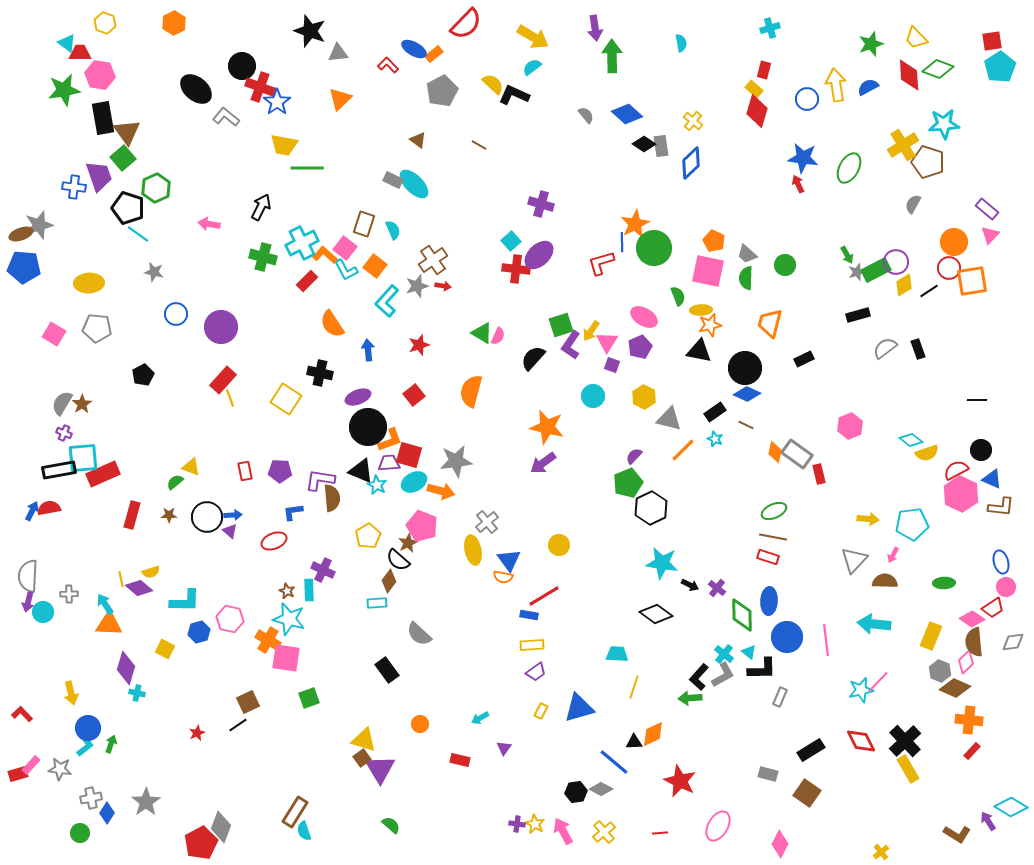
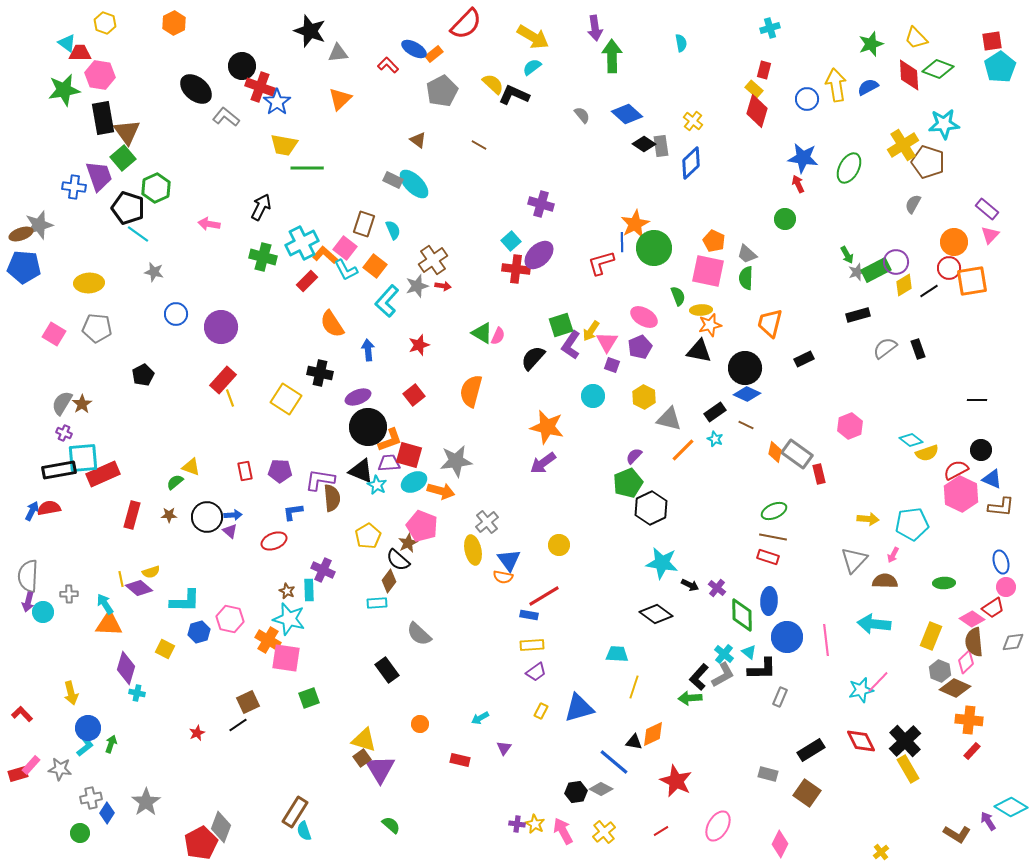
gray semicircle at (586, 115): moved 4 px left
green circle at (785, 265): moved 46 px up
black triangle at (634, 742): rotated 12 degrees clockwise
red star at (680, 781): moved 4 px left
red line at (660, 833): moved 1 px right, 2 px up; rotated 28 degrees counterclockwise
